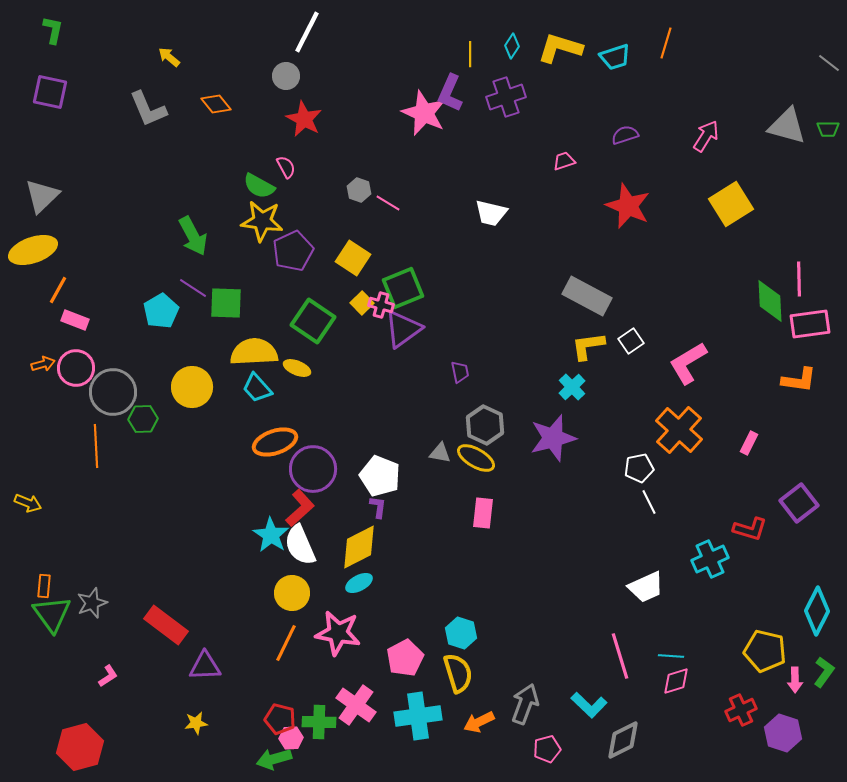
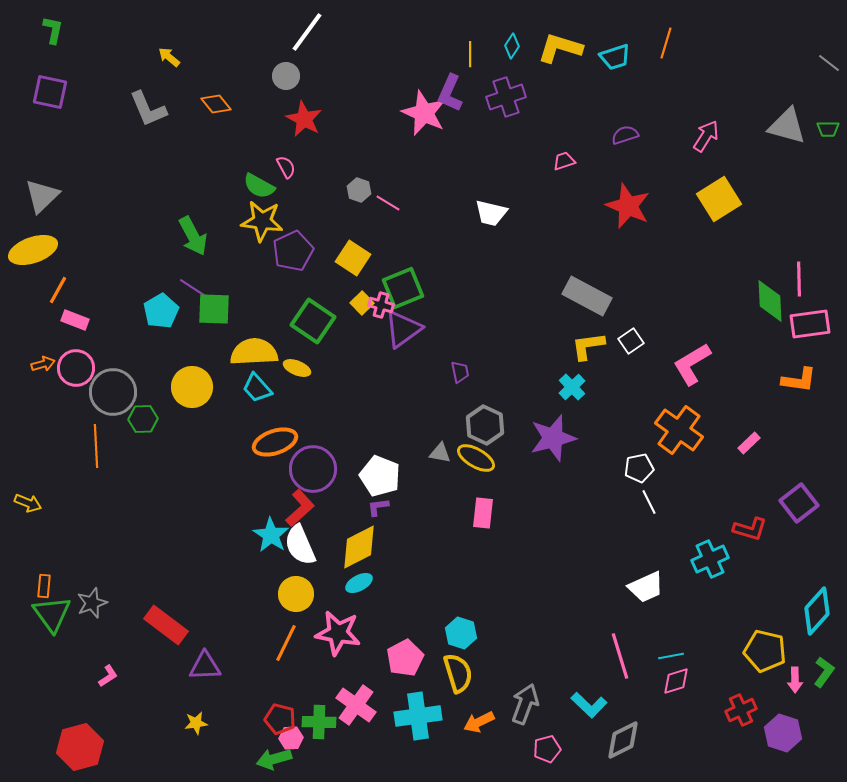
white line at (307, 32): rotated 9 degrees clockwise
yellow square at (731, 204): moved 12 px left, 5 px up
green square at (226, 303): moved 12 px left, 6 px down
pink L-shape at (688, 363): moved 4 px right, 1 px down
orange cross at (679, 430): rotated 6 degrees counterclockwise
pink rectangle at (749, 443): rotated 20 degrees clockwise
purple L-shape at (378, 507): rotated 105 degrees counterclockwise
yellow circle at (292, 593): moved 4 px right, 1 px down
cyan diamond at (817, 611): rotated 15 degrees clockwise
cyan line at (671, 656): rotated 15 degrees counterclockwise
